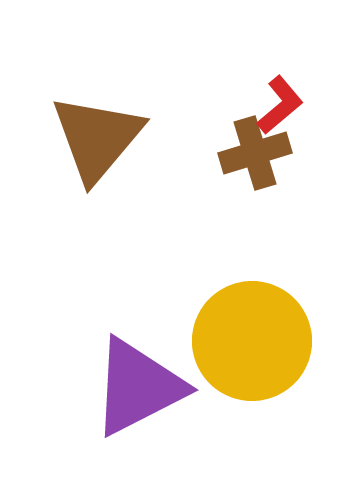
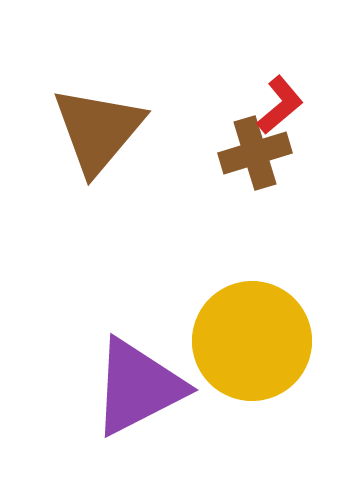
brown triangle: moved 1 px right, 8 px up
